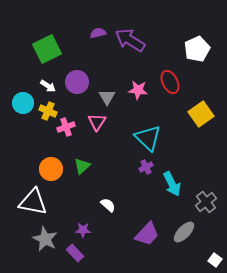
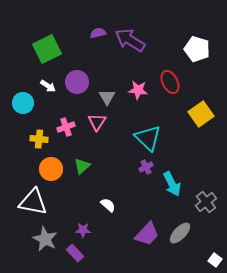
white pentagon: rotated 30 degrees counterclockwise
yellow cross: moved 9 px left, 28 px down; rotated 18 degrees counterclockwise
gray ellipse: moved 4 px left, 1 px down
